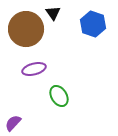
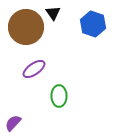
brown circle: moved 2 px up
purple ellipse: rotated 20 degrees counterclockwise
green ellipse: rotated 30 degrees clockwise
